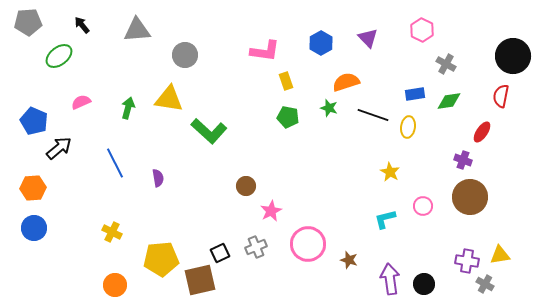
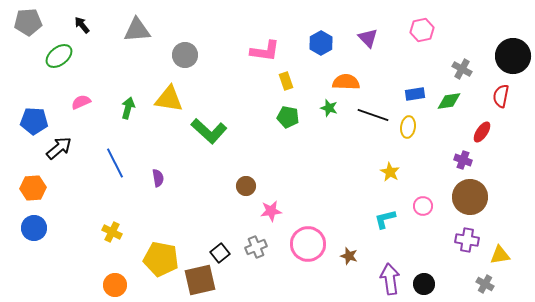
pink hexagon at (422, 30): rotated 20 degrees clockwise
gray cross at (446, 64): moved 16 px right, 5 px down
orange semicircle at (346, 82): rotated 20 degrees clockwise
blue pentagon at (34, 121): rotated 20 degrees counterclockwise
pink star at (271, 211): rotated 20 degrees clockwise
black square at (220, 253): rotated 12 degrees counterclockwise
yellow pentagon at (161, 259): rotated 16 degrees clockwise
brown star at (349, 260): moved 4 px up
purple cross at (467, 261): moved 21 px up
